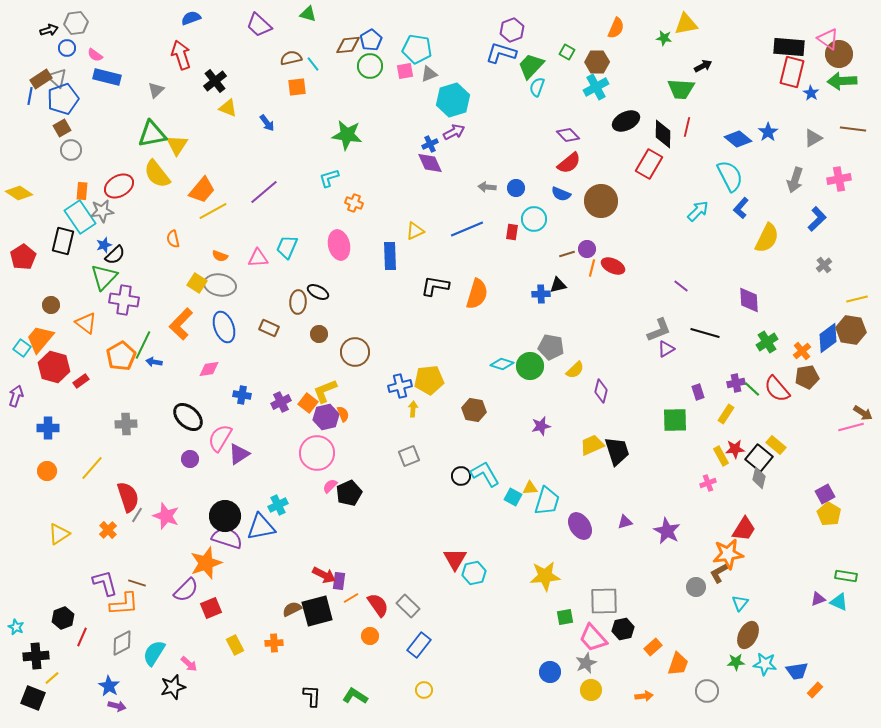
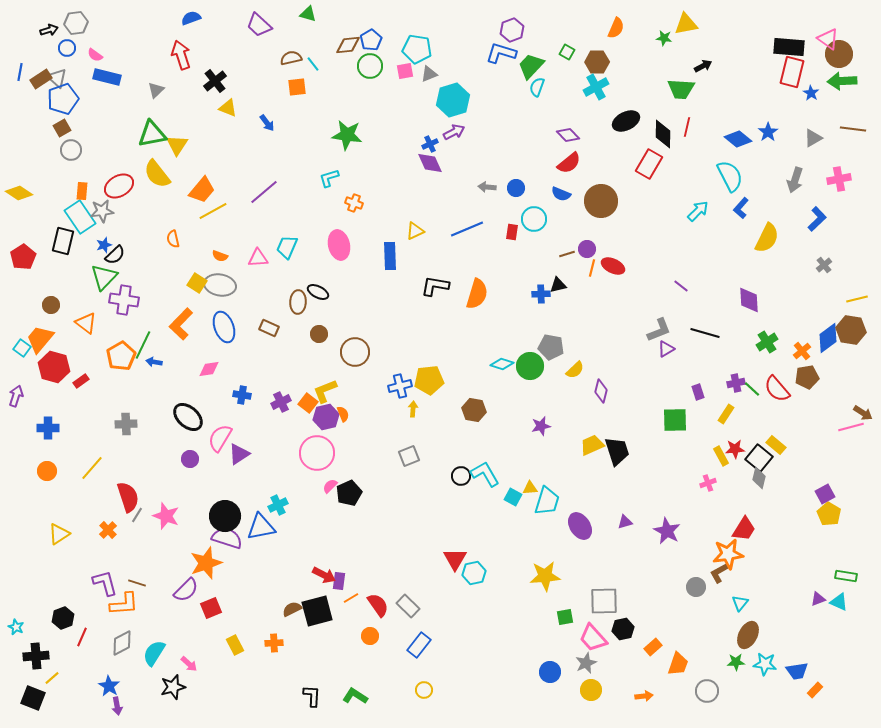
blue line at (30, 96): moved 10 px left, 24 px up
purple arrow at (117, 706): rotated 66 degrees clockwise
